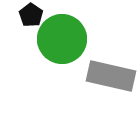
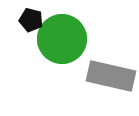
black pentagon: moved 5 px down; rotated 20 degrees counterclockwise
